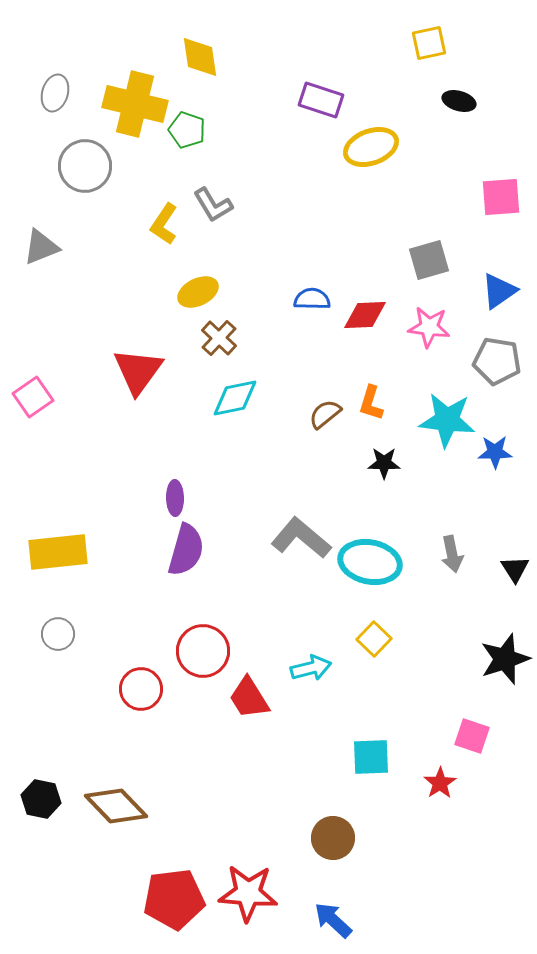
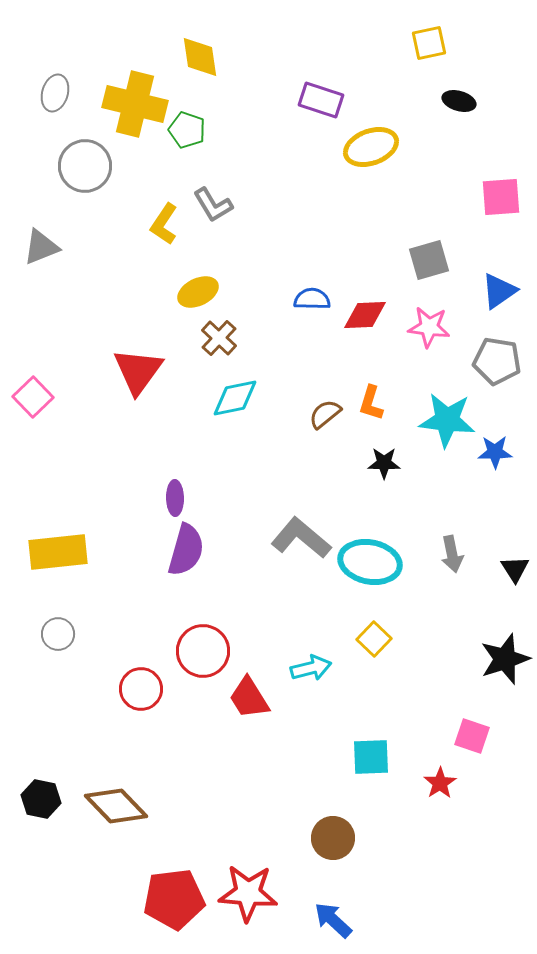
pink square at (33, 397): rotated 9 degrees counterclockwise
